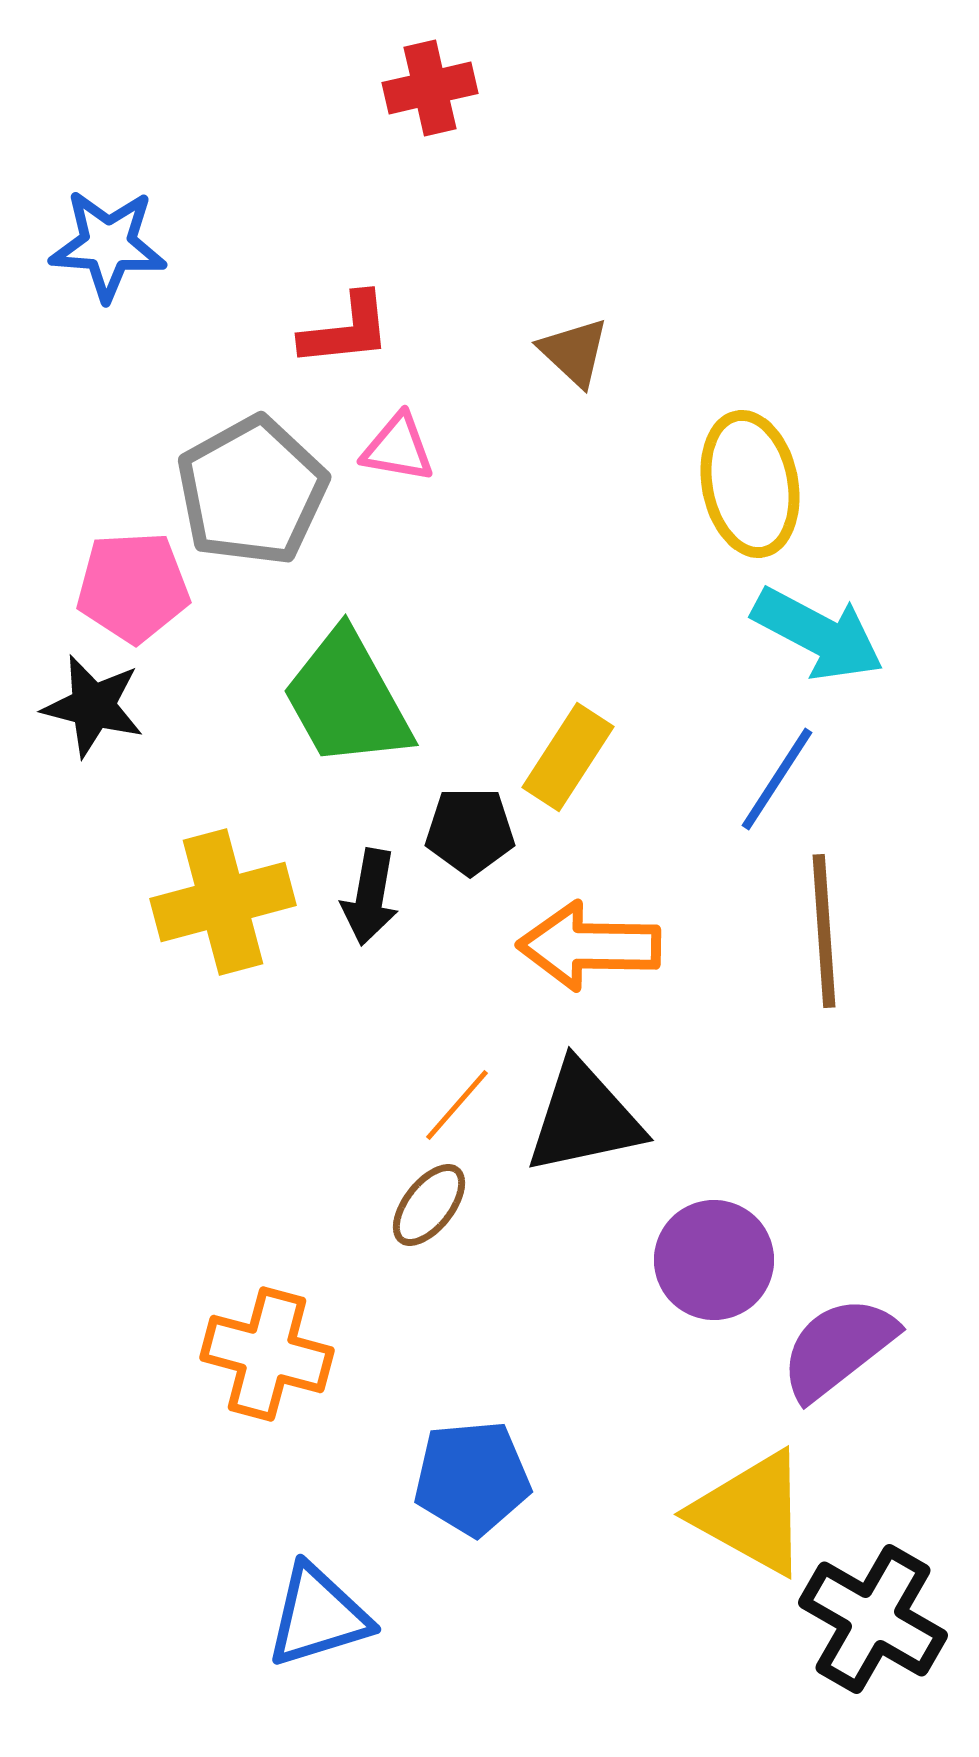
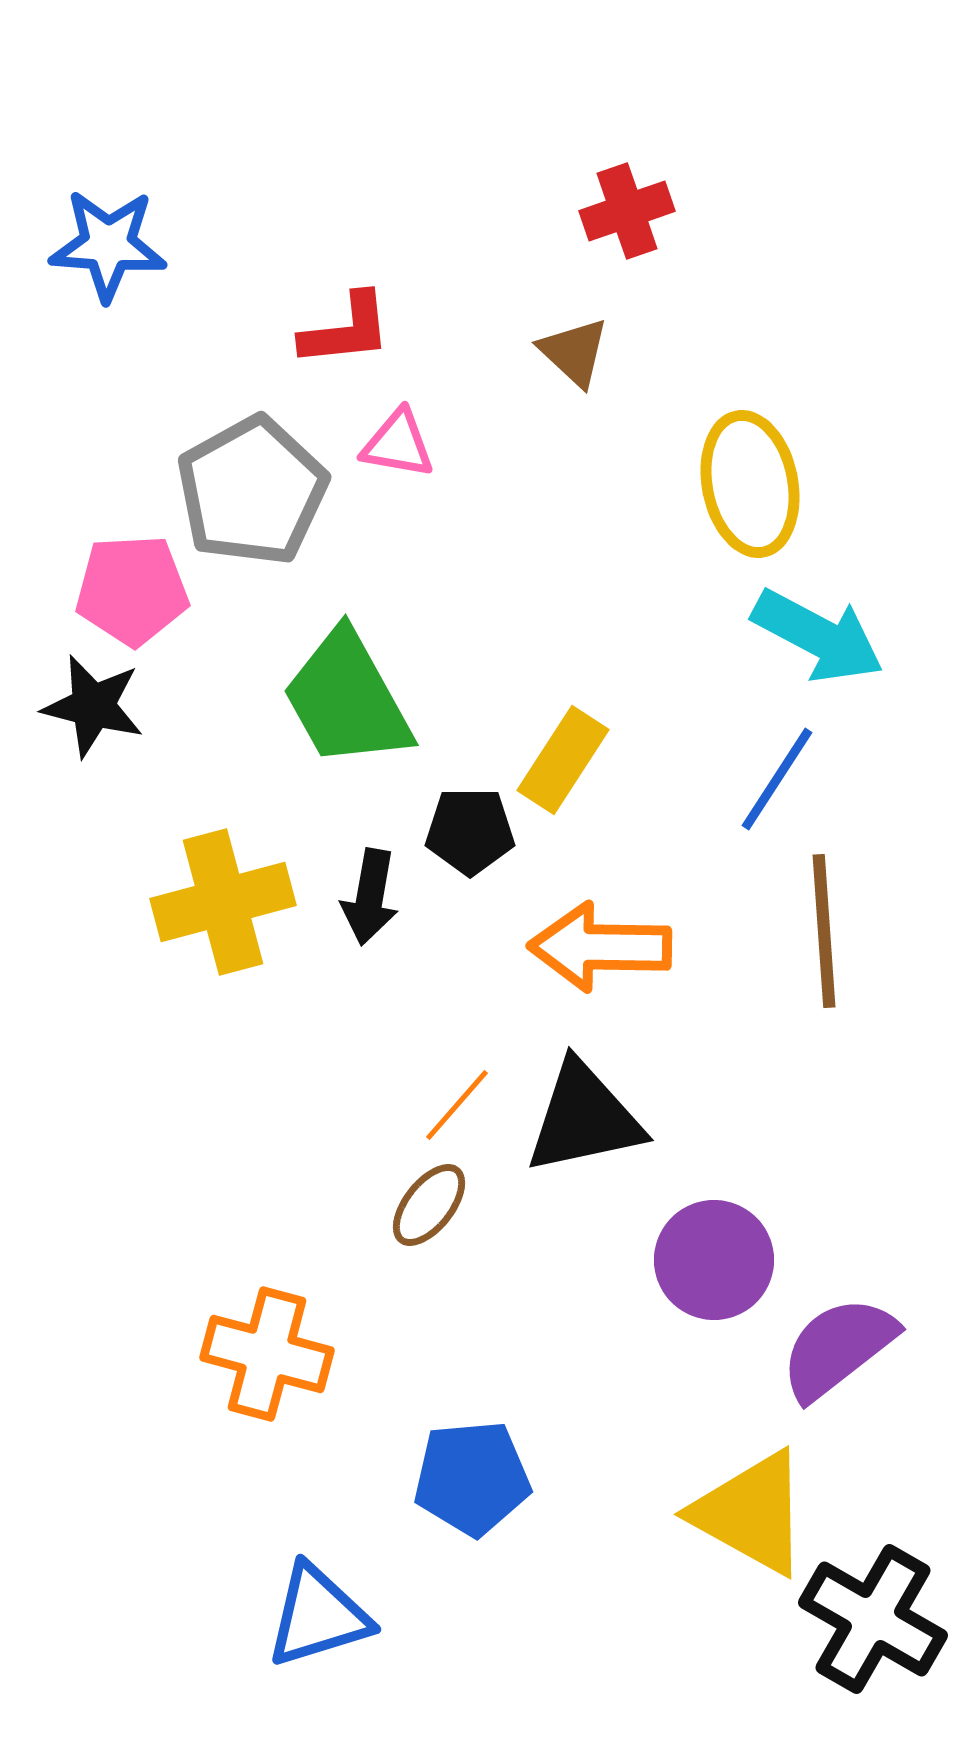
red cross: moved 197 px right, 123 px down; rotated 6 degrees counterclockwise
pink triangle: moved 4 px up
pink pentagon: moved 1 px left, 3 px down
cyan arrow: moved 2 px down
yellow rectangle: moved 5 px left, 3 px down
orange arrow: moved 11 px right, 1 px down
